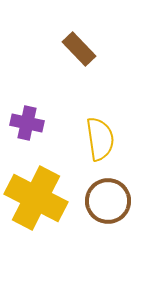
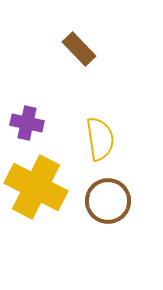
yellow cross: moved 11 px up
